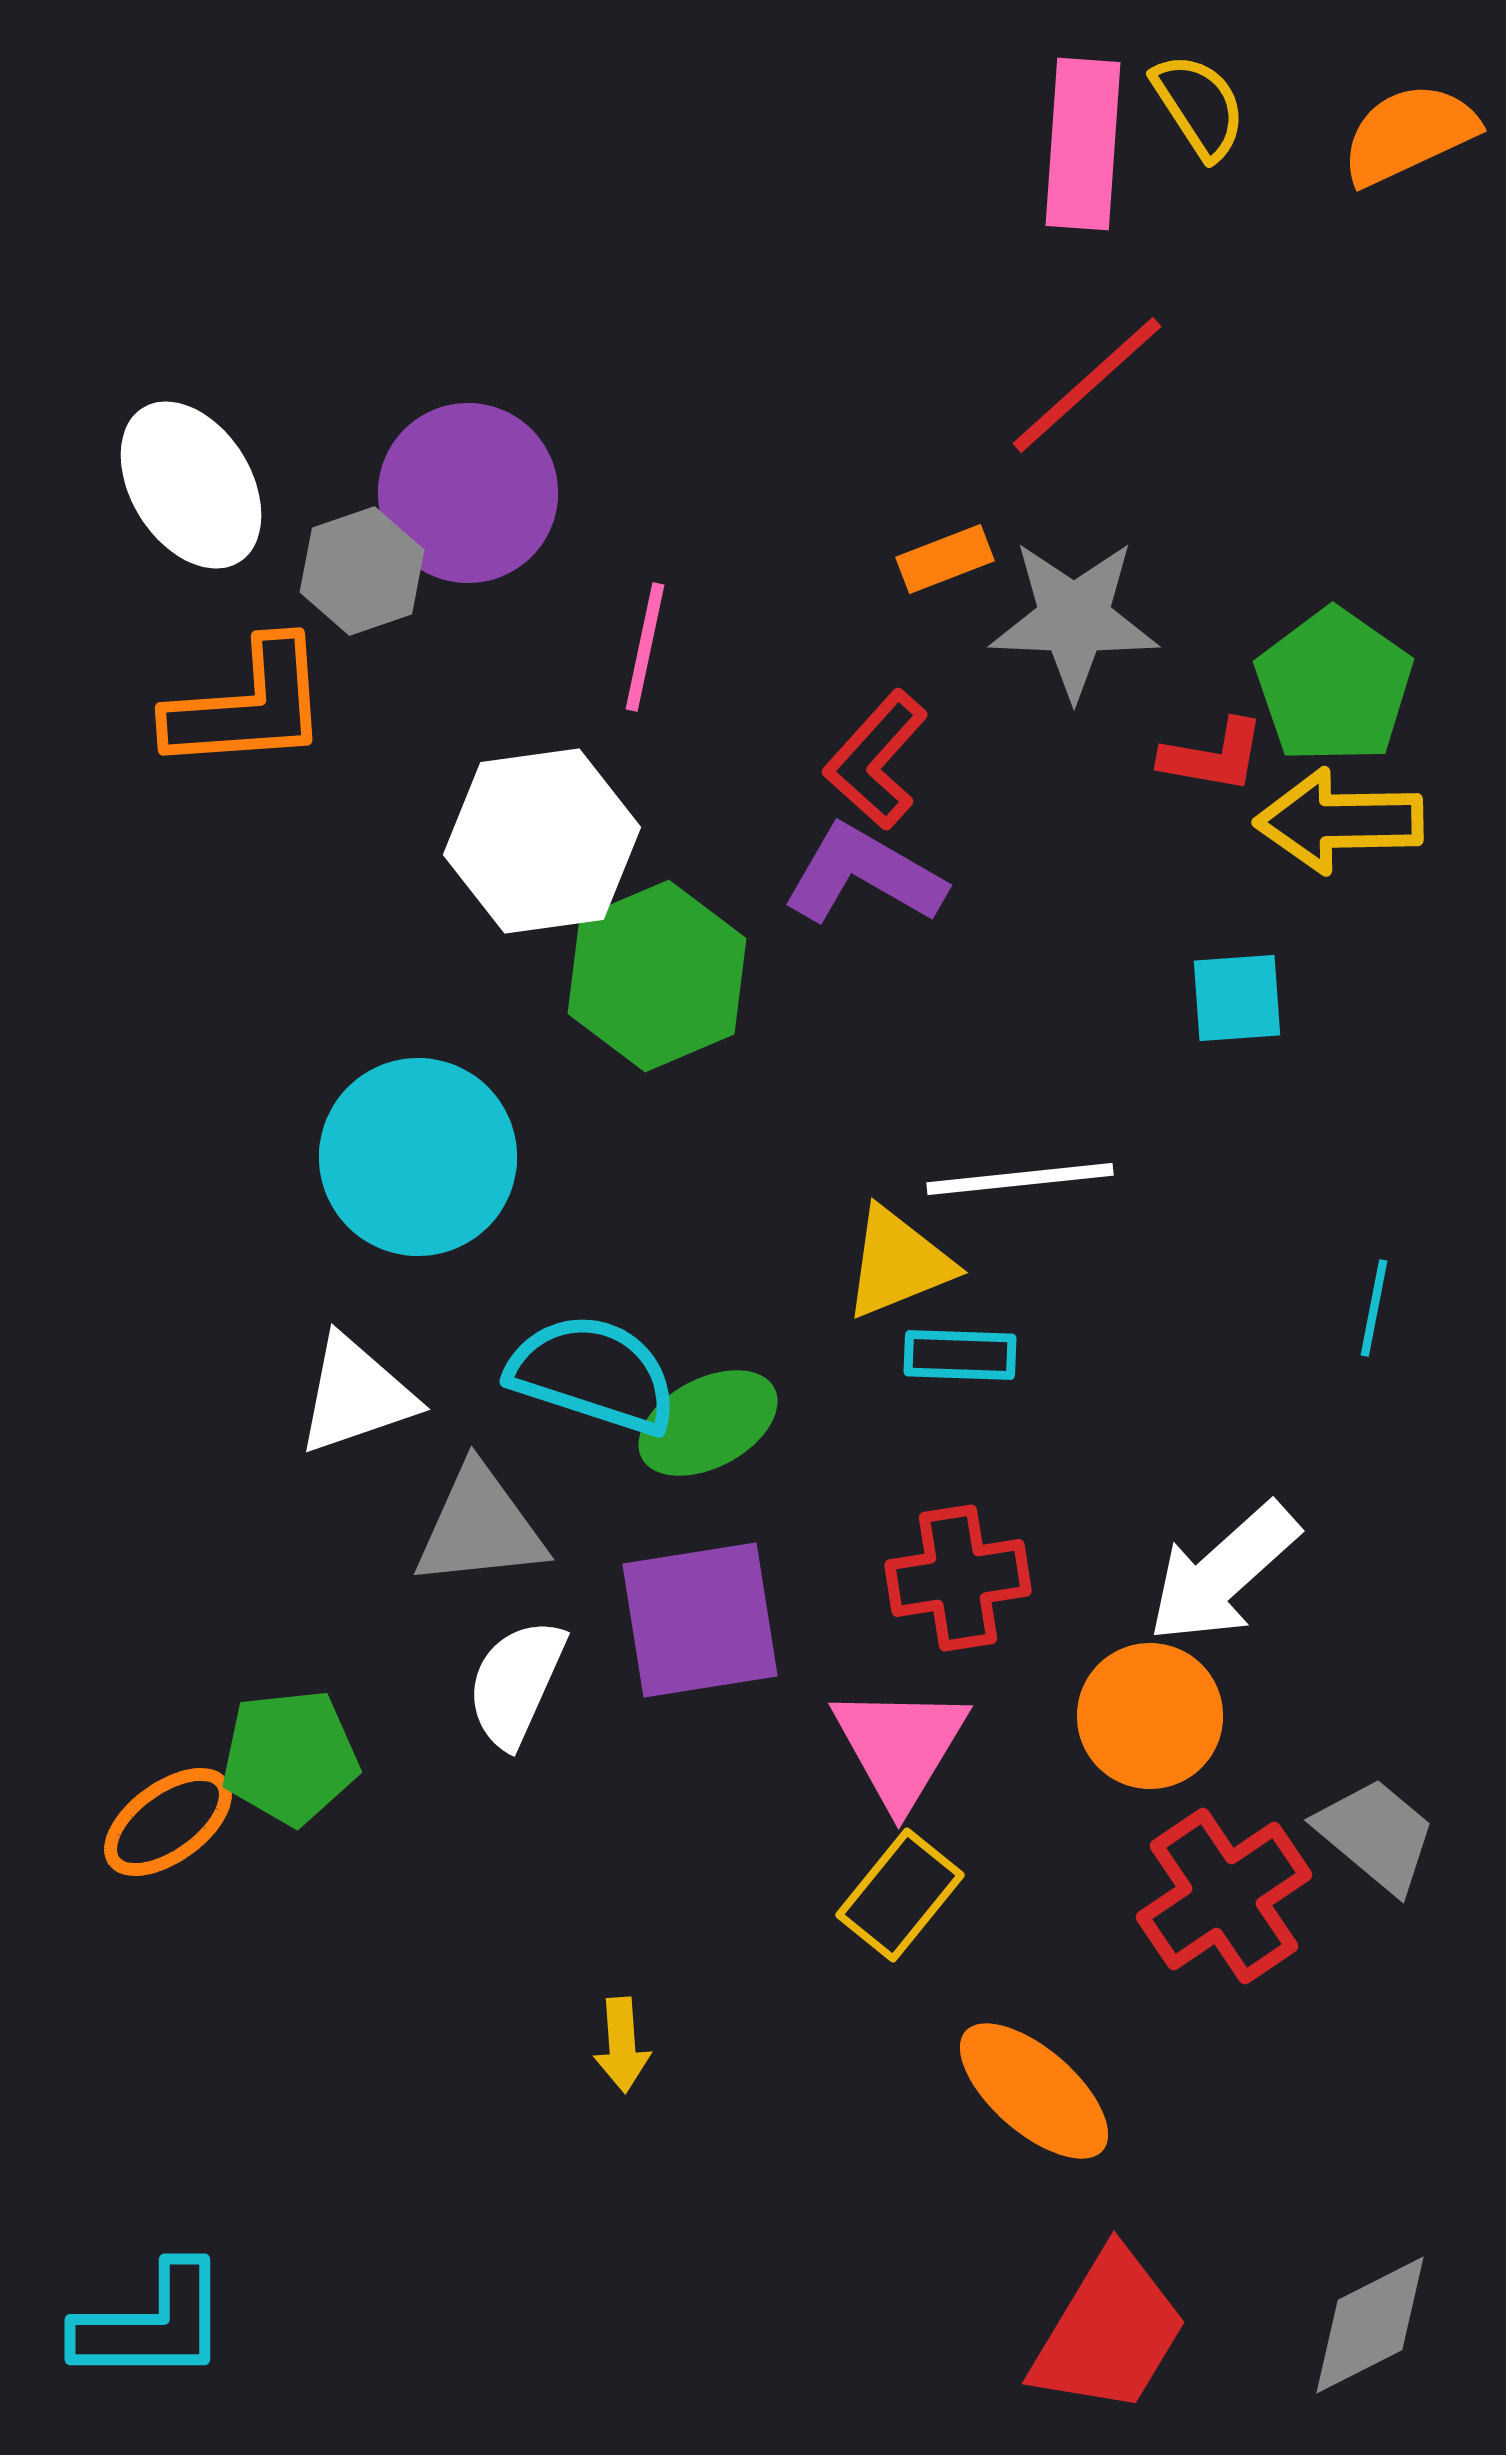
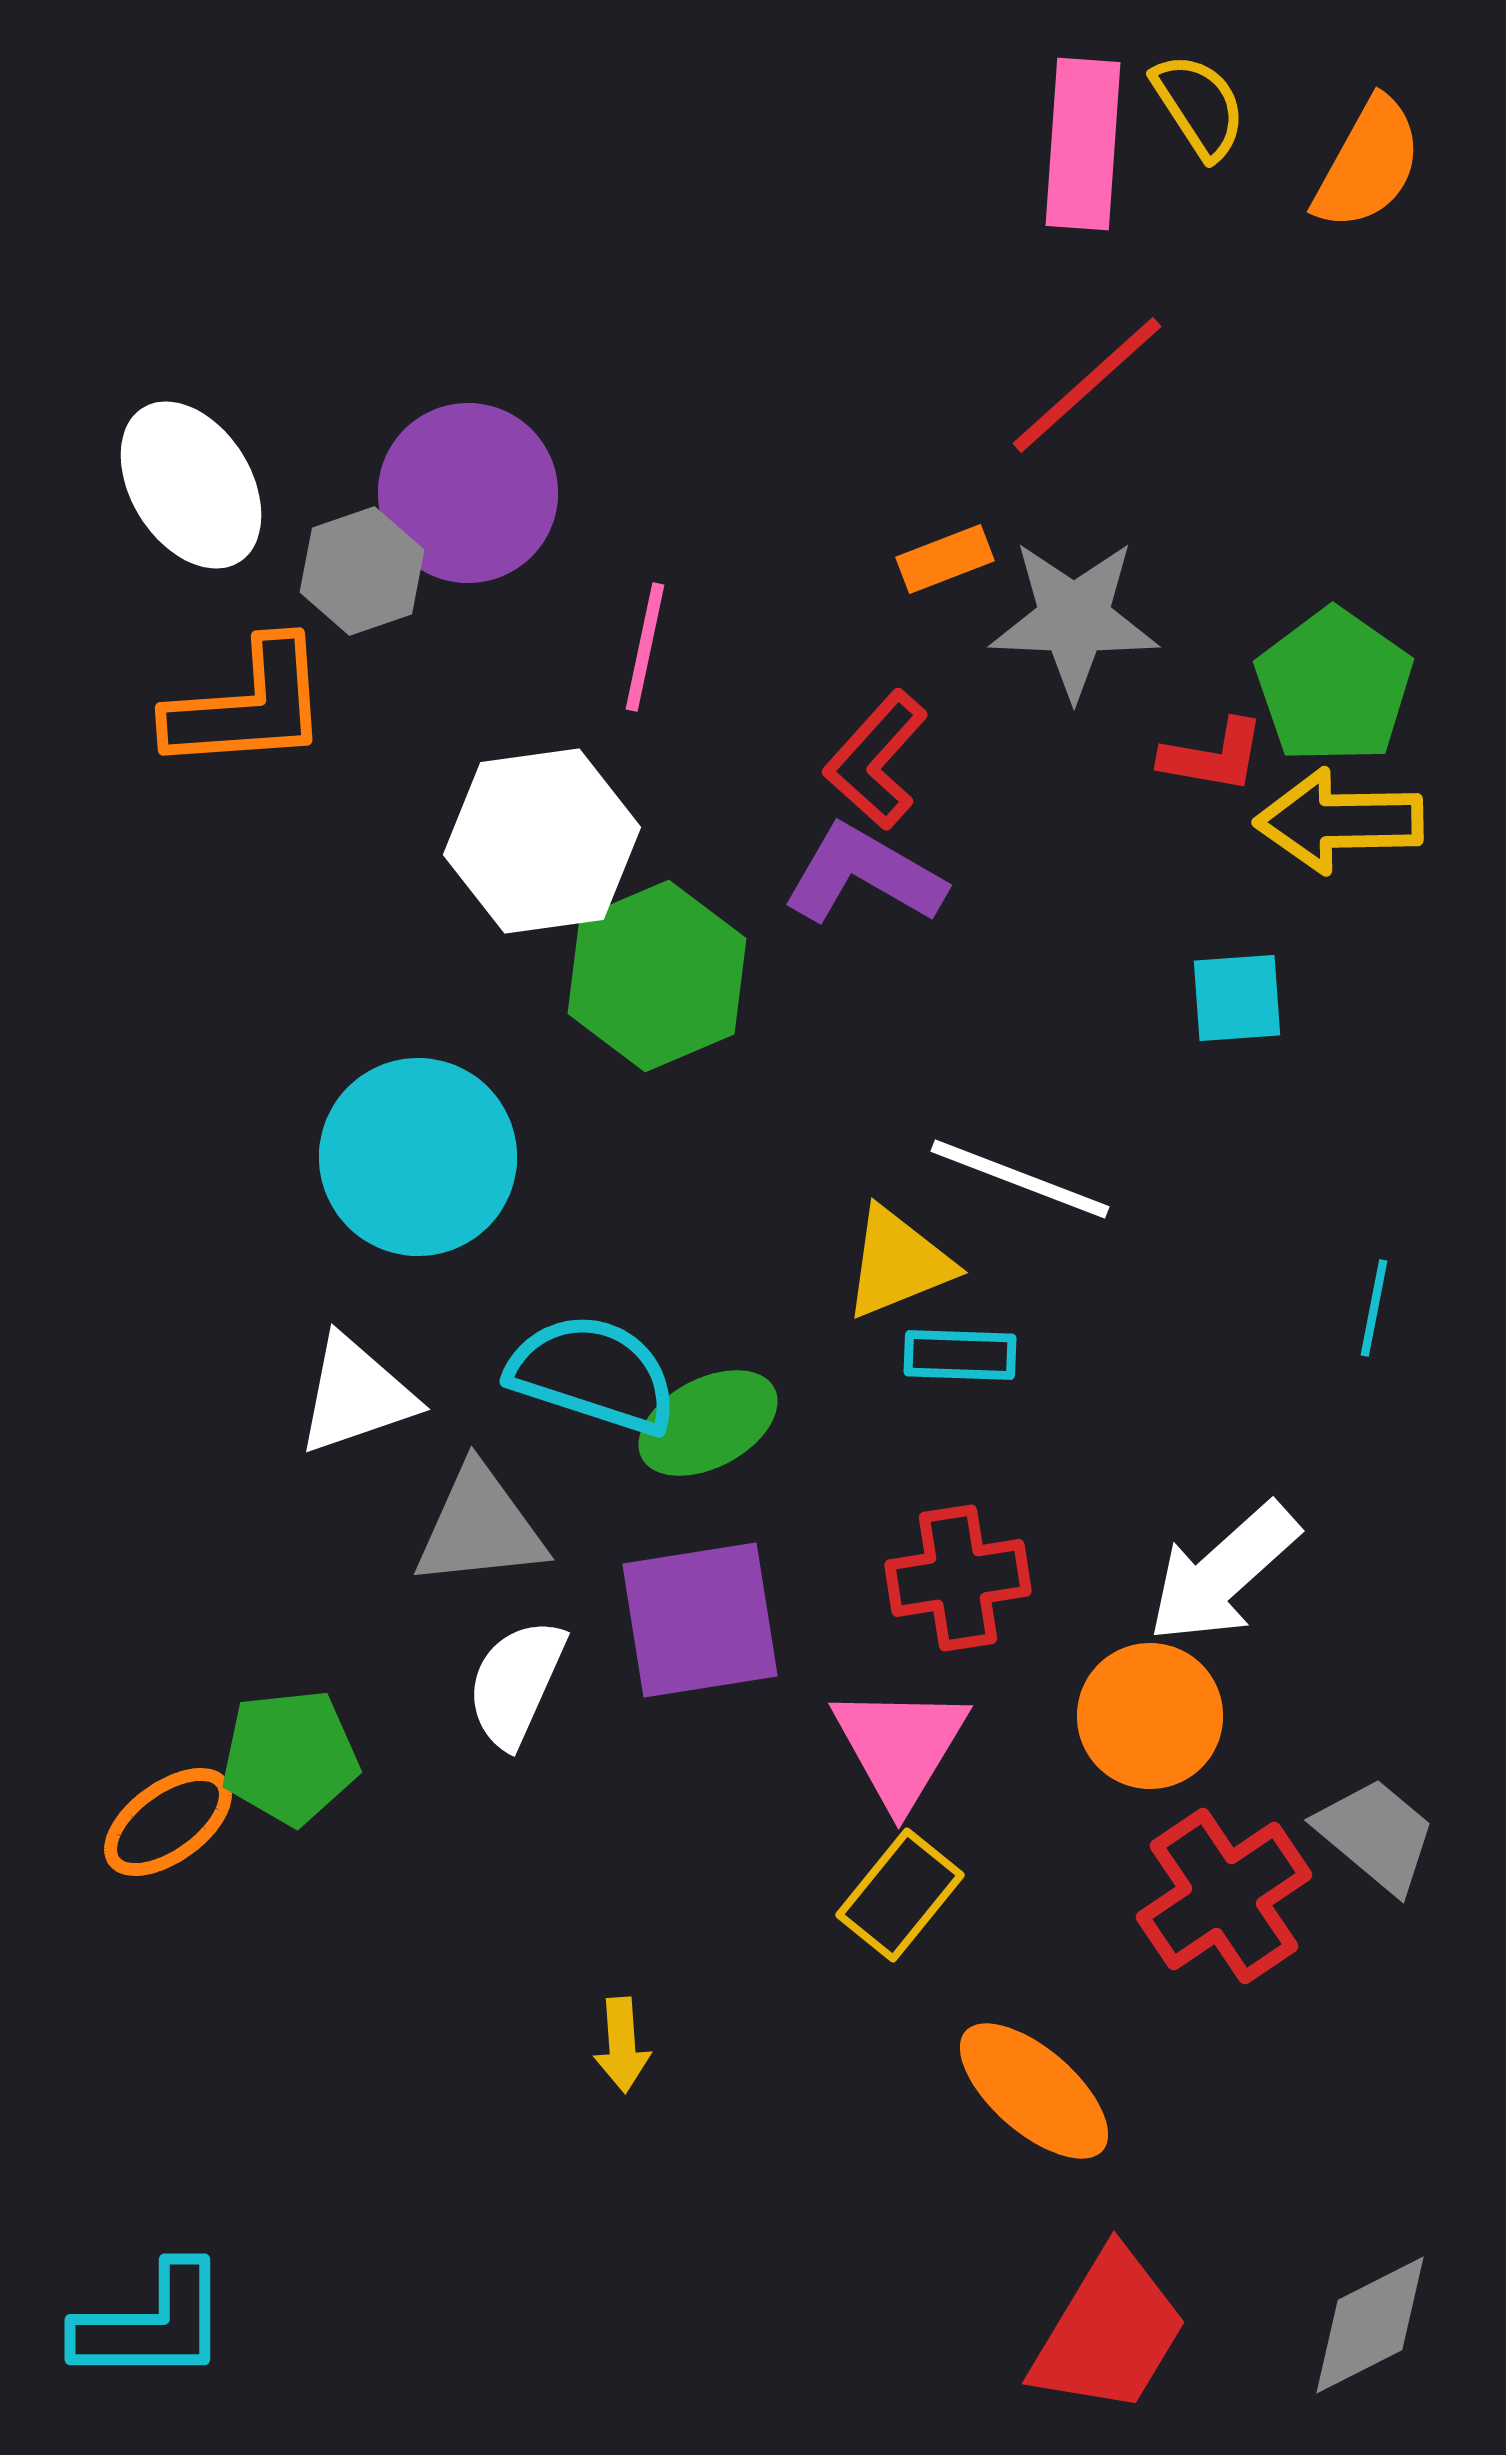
orange semicircle at (1409, 134): moved 41 px left, 30 px down; rotated 144 degrees clockwise
white line at (1020, 1179): rotated 27 degrees clockwise
